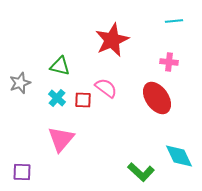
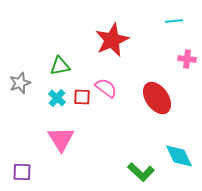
pink cross: moved 18 px right, 3 px up
green triangle: rotated 25 degrees counterclockwise
red square: moved 1 px left, 3 px up
pink triangle: rotated 12 degrees counterclockwise
